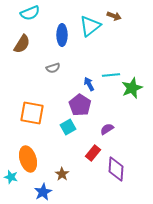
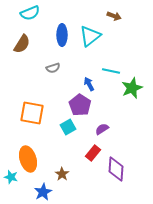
cyan triangle: moved 10 px down
cyan line: moved 4 px up; rotated 18 degrees clockwise
purple semicircle: moved 5 px left
